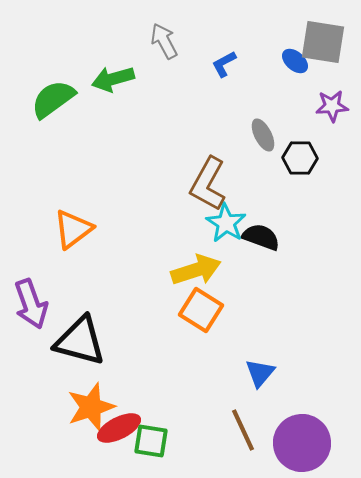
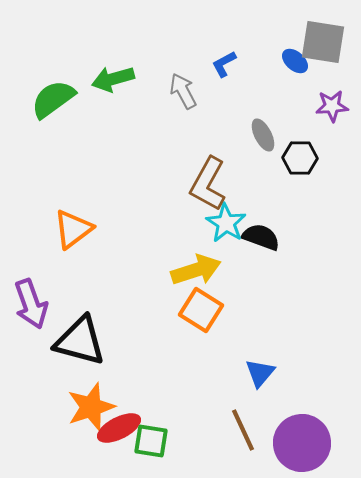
gray arrow: moved 19 px right, 50 px down
